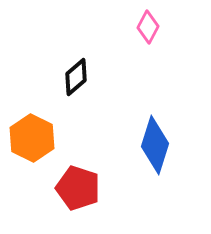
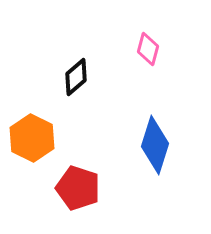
pink diamond: moved 22 px down; rotated 12 degrees counterclockwise
